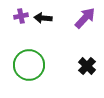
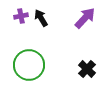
black arrow: moved 2 px left; rotated 54 degrees clockwise
black cross: moved 3 px down
